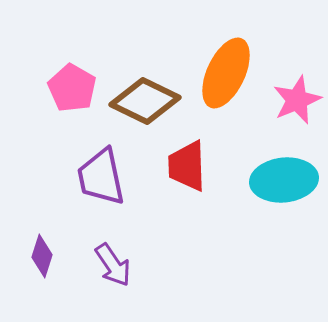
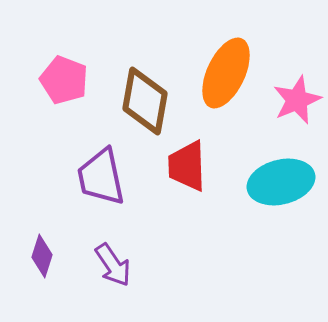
pink pentagon: moved 8 px left, 8 px up; rotated 9 degrees counterclockwise
brown diamond: rotated 74 degrees clockwise
cyan ellipse: moved 3 px left, 2 px down; rotated 8 degrees counterclockwise
